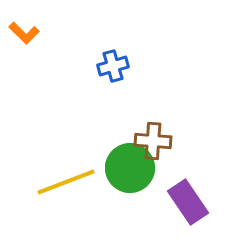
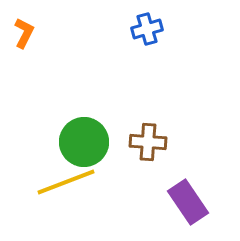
orange L-shape: rotated 108 degrees counterclockwise
blue cross: moved 34 px right, 37 px up
brown cross: moved 5 px left, 1 px down
green circle: moved 46 px left, 26 px up
